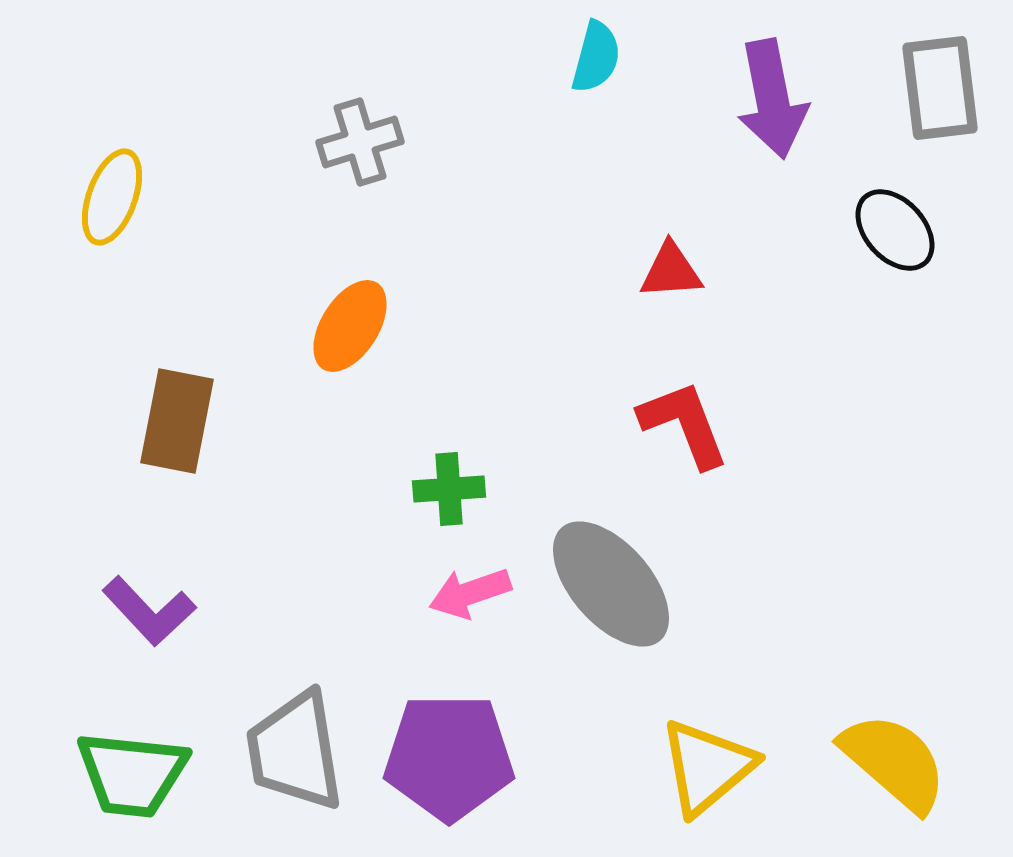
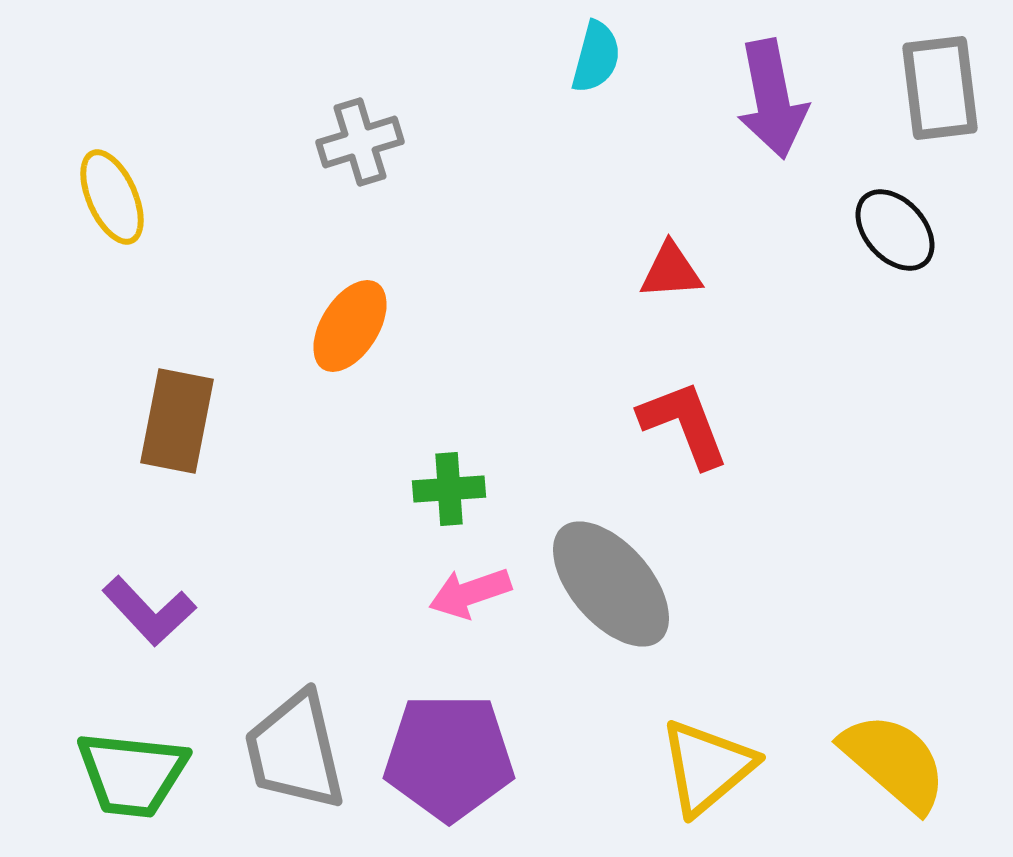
yellow ellipse: rotated 44 degrees counterclockwise
gray trapezoid: rotated 4 degrees counterclockwise
